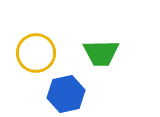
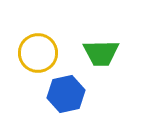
yellow circle: moved 2 px right
